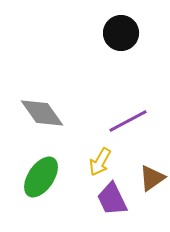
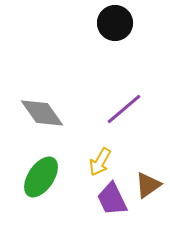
black circle: moved 6 px left, 10 px up
purple line: moved 4 px left, 12 px up; rotated 12 degrees counterclockwise
brown triangle: moved 4 px left, 7 px down
